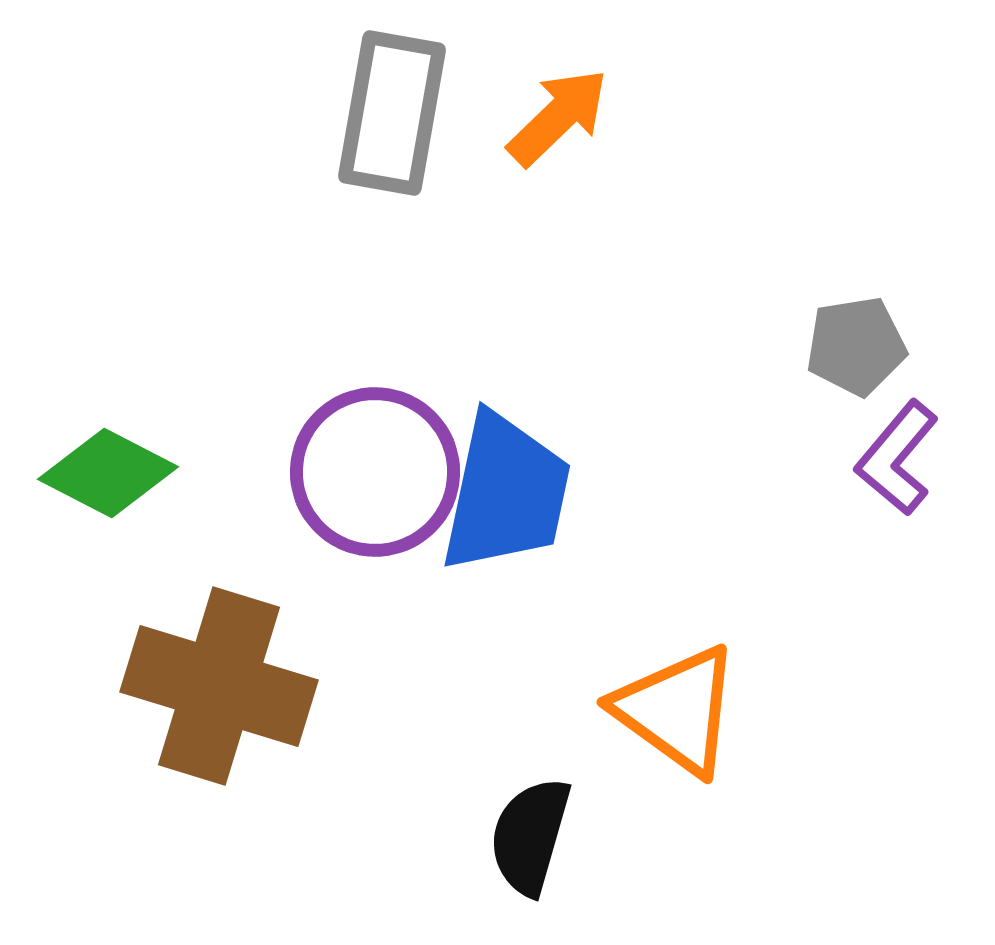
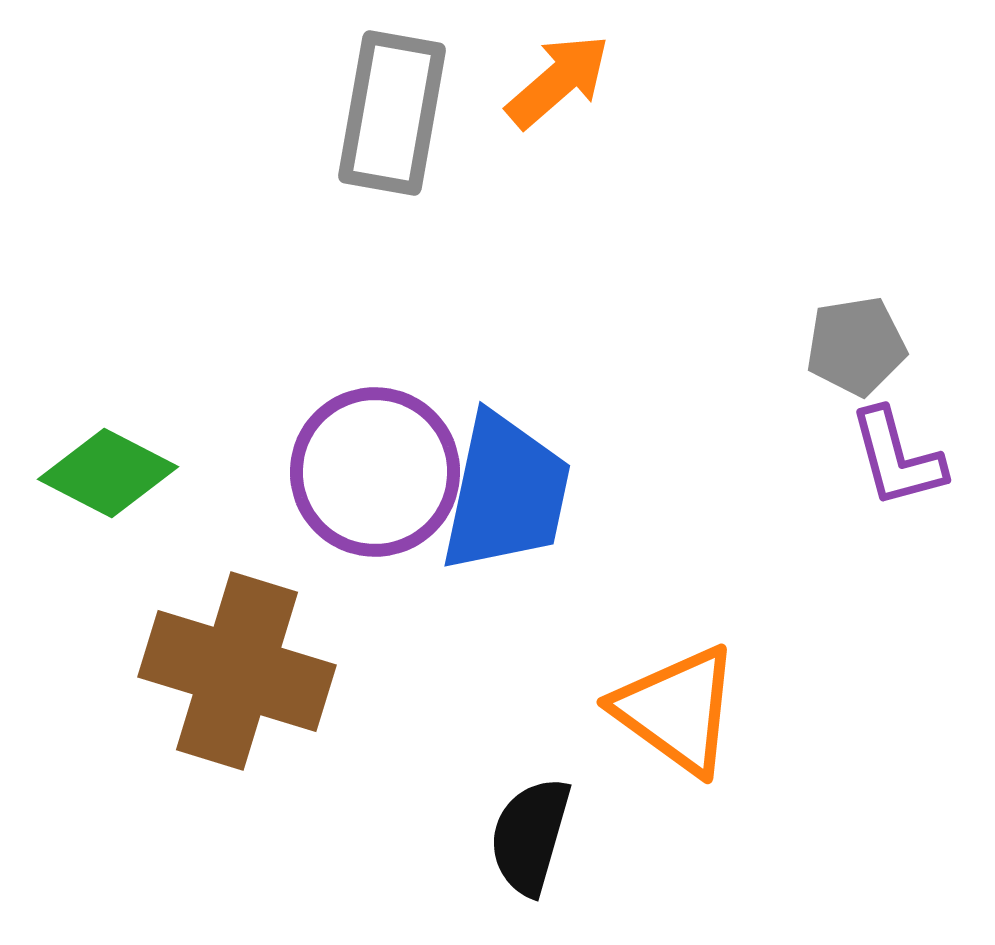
orange arrow: moved 36 px up; rotated 3 degrees clockwise
purple L-shape: rotated 55 degrees counterclockwise
brown cross: moved 18 px right, 15 px up
